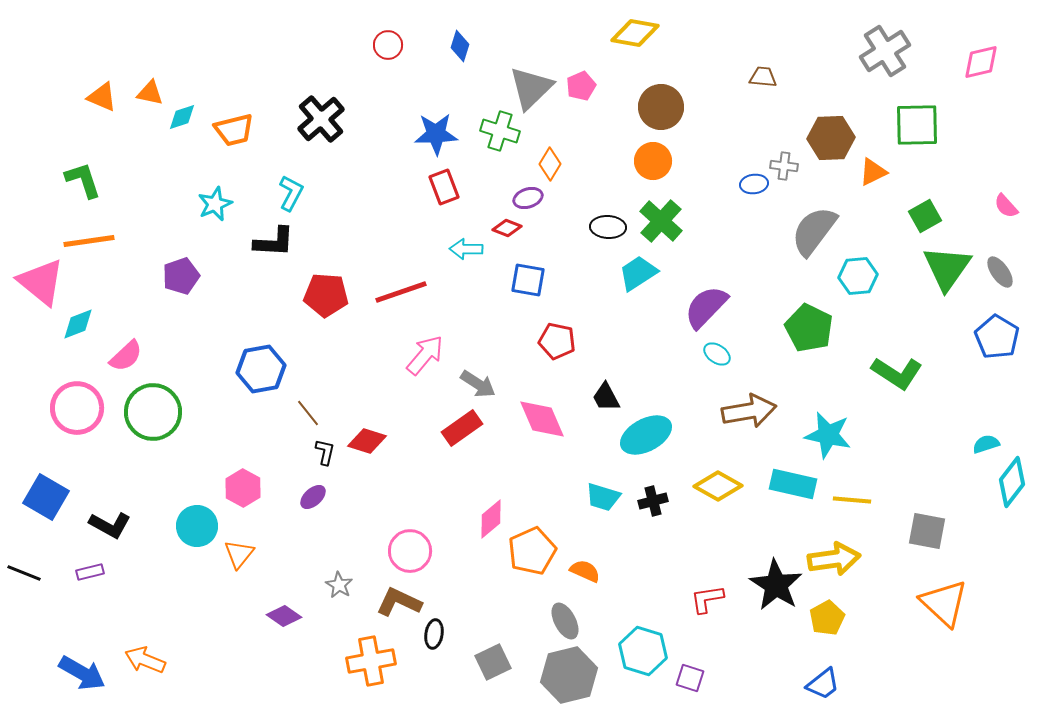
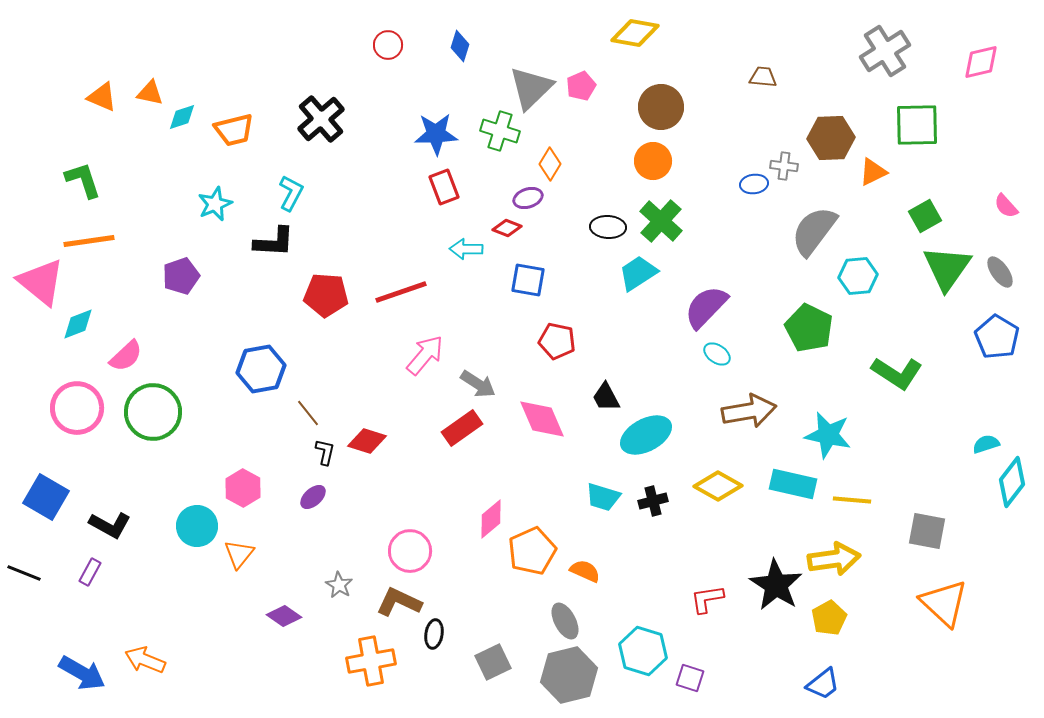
purple rectangle at (90, 572): rotated 48 degrees counterclockwise
yellow pentagon at (827, 618): moved 2 px right
